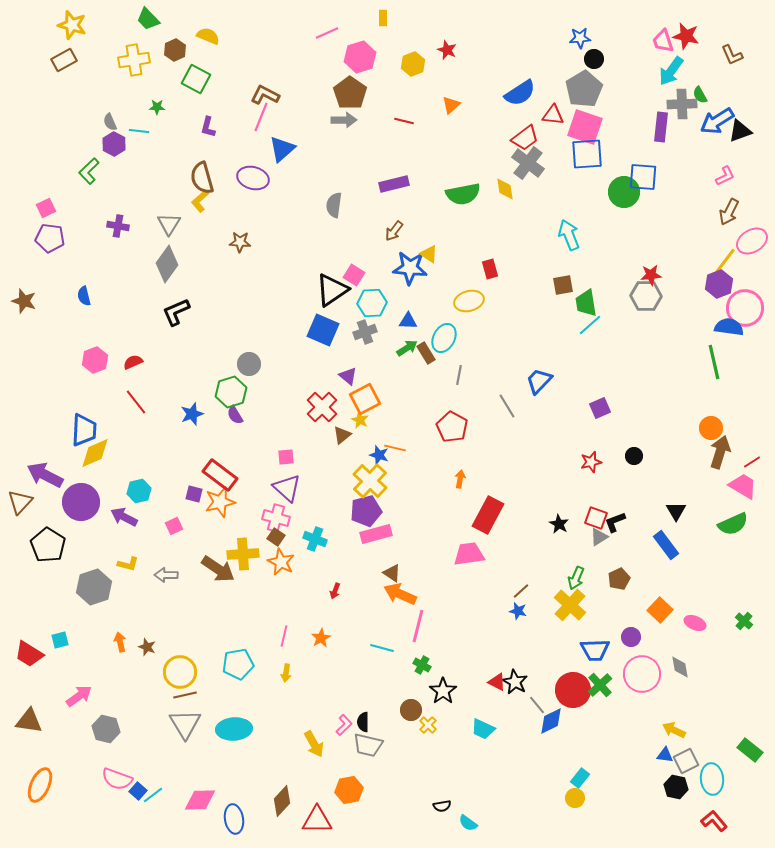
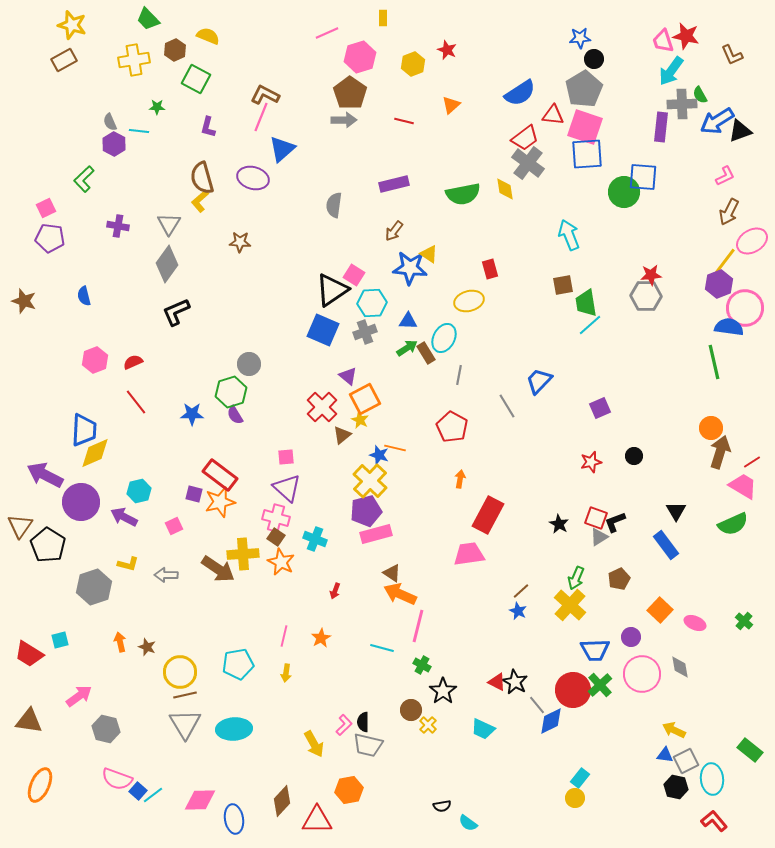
green L-shape at (89, 171): moved 5 px left, 8 px down
blue star at (192, 414): rotated 20 degrees clockwise
brown triangle at (20, 502): moved 24 px down; rotated 8 degrees counterclockwise
blue star at (518, 611): rotated 12 degrees clockwise
